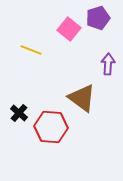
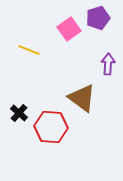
pink square: rotated 15 degrees clockwise
yellow line: moved 2 px left
